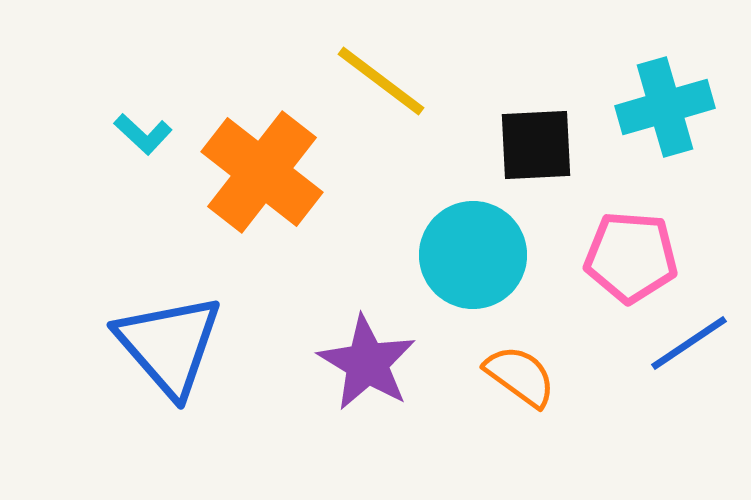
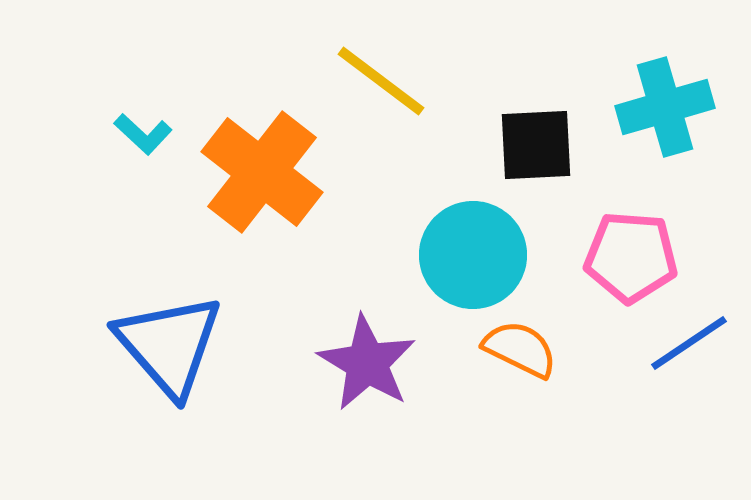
orange semicircle: moved 27 px up; rotated 10 degrees counterclockwise
